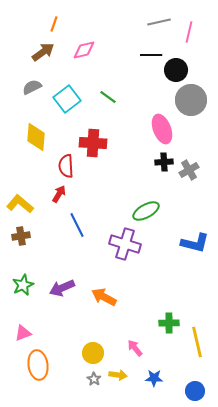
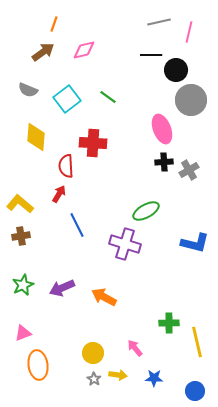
gray semicircle: moved 4 px left, 3 px down; rotated 132 degrees counterclockwise
